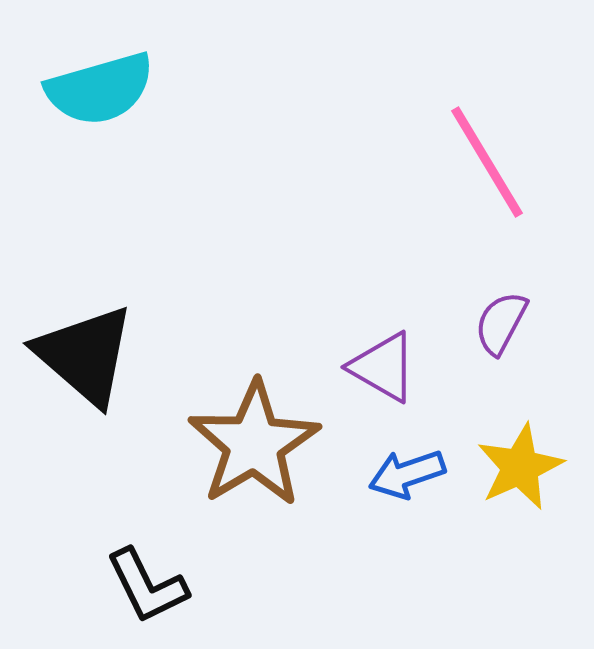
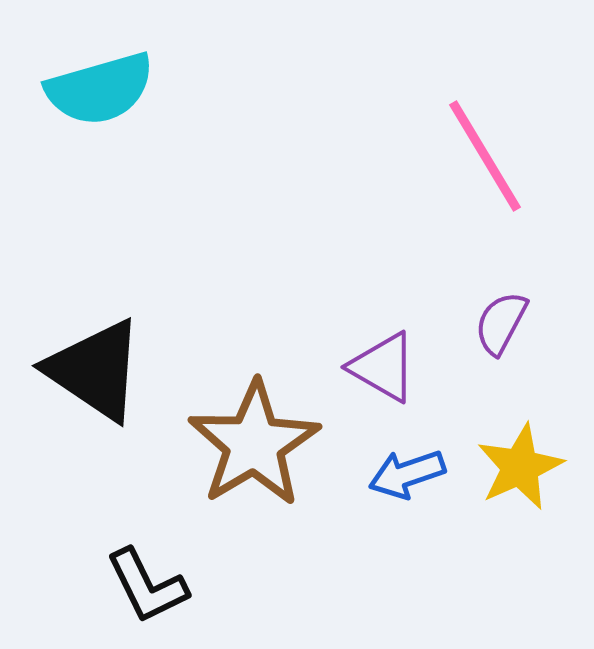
pink line: moved 2 px left, 6 px up
black triangle: moved 10 px right, 15 px down; rotated 7 degrees counterclockwise
